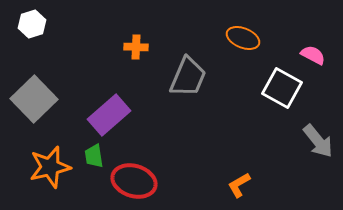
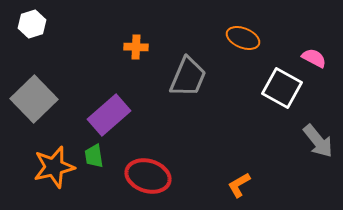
pink semicircle: moved 1 px right, 3 px down
orange star: moved 4 px right
red ellipse: moved 14 px right, 5 px up
